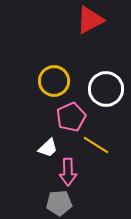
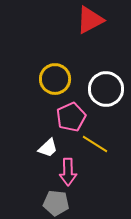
yellow circle: moved 1 px right, 2 px up
yellow line: moved 1 px left, 1 px up
gray pentagon: moved 3 px left; rotated 10 degrees clockwise
